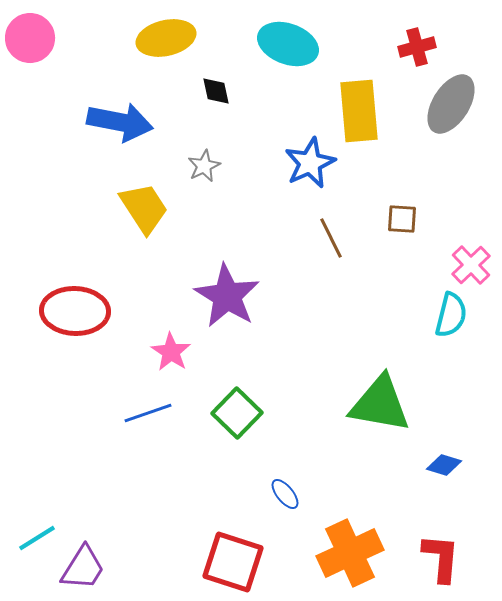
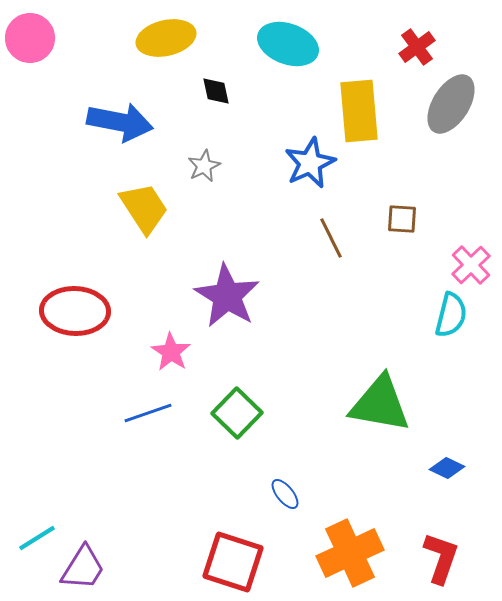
red cross: rotated 21 degrees counterclockwise
blue diamond: moved 3 px right, 3 px down; rotated 8 degrees clockwise
red L-shape: rotated 14 degrees clockwise
